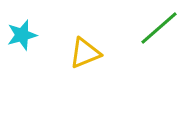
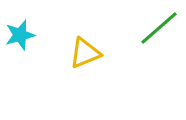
cyan star: moved 2 px left
